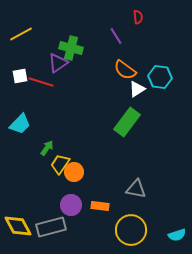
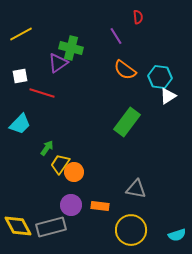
red line: moved 1 px right, 11 px down
white triangle: moved 31 px right, 7 px down
